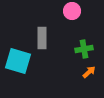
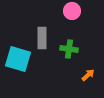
green cross: moved 15 px left; rotated 18 degrees clockwise
cyan square: moved 2 px up
orange arrow: moved 1 px left, 3 px down
